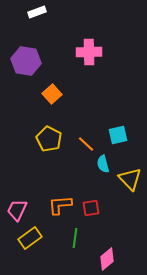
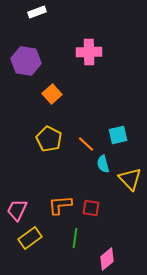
red square: rotated 18 degrees clockwise
